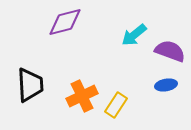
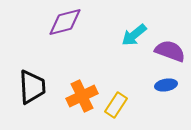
black trapezoid: moved 2 px right, 2 px down
